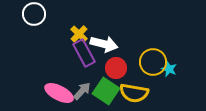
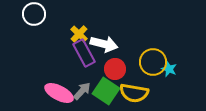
red circle: moved 1 px left, 1 px down
